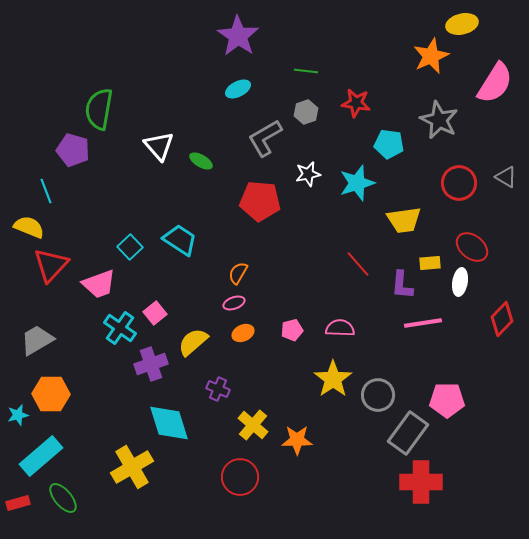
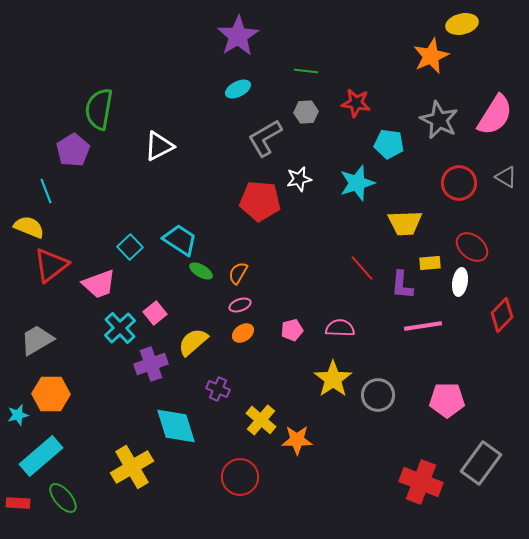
purple star at (238, 36): rotated 6 degrees clockwise
pink semicircle at (495, 83): moved 32 px down
gray hexagon at (306, 112): rotated 15 degrees clockwise
white triangle at (159, 146): rotated 44 degrees clockwise
purple pentagon at (73, 150): rotated 24 degrees clockwise
green ellipse at (201, 161): moved 110 px down
white star at (308, 174): moved 9 px left, 5 px down
yellow trapezoid at (404, 220): moved 1 px right, 3 px down; rotated 6 degrees clockwise
red line at (358, 264): moved 4 px right, 4 px down
red triangle at (51, 265): rotated 9 degrees clockwise
pink ellipse at (234, 303): moved 6 px right, 2 px down
red diamond at (502, 319): moved 4 px up
pink line at (423, 323): moved 3 px down
cyan cross at (120, 328): rotated 12 degrees clockwise
orange ellipse at (243, 333): rotated 10 degrees counterclockwise
cyan diamond at (169, 423): moved 7 px right, 3 px down
yellow cross at (253, 425): moved 8 px right, 5 px up
gray rectangle at (408, 433): moved 73 px right, 30 px down
red cross at (421, 482): rotated 21 degrees clockwise
red rectangle at (18, 503): rotated 20 degrees clockwise
